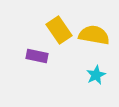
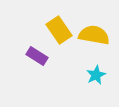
purple rectangle: rotated 20 degrees clockwise
